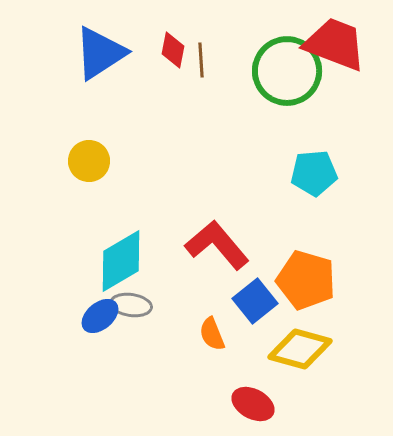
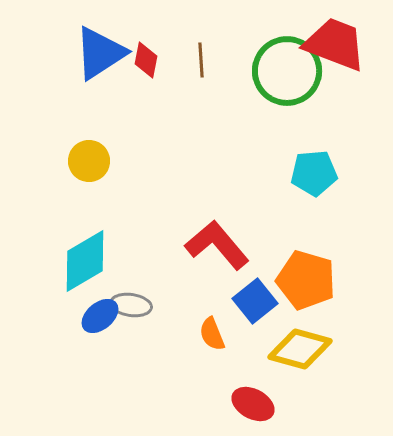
red diamond: moved 27 px left, 10 px down
cyan diamond: moved 36 px left
